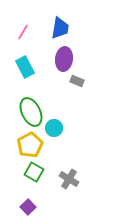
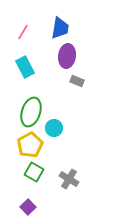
purple ellipse: moved 3 px right, 3 px up
green ellipse: rotated 44 degrees clockwise
